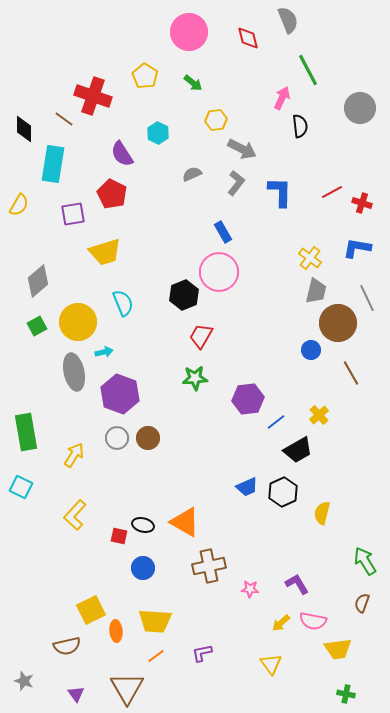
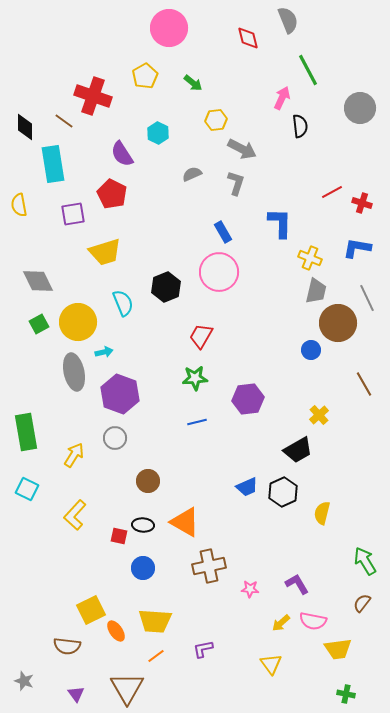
pink circle at (189, 32): moved 20 px left, 4 px up
yellow pentagon at (145, 76): rotated 10 degrees clockwise
brown line at (64, 119): moved 2 px down
black diamond at (24, 129): moved 1 px right, 2 px up
cyan rectangle at (53, 164): rotated 18 degrees counterclockwise
gray L-shape at (236, 183): rotated 20 degrees counterclockwise
blue L-shape at (280, 192): moved 31 px down
yellow semicircle at (19, 205): rotated 140 degrees clockwise
yellow cross at (310, 258): rotated 15 degrees counterclockwise
gray diamond at (38, 281): rotated 76 degrees counterclockwise
black hexagon at (184, 295): moved 18 px left, 8 px up
green square at (37, 326): moved 2 px right, 2 px up
brown line at (351, 373): moved 13 px right, 11 px down
blue line at (276, 422): moved 79 px left; rotated 24 degrees clockwise
gray circle at (117, 438): moved 2 px left
brown circle at (148, 438): moved 43 px down
cyan square at (21, 487): moved 6 px right, 2 px down
black ellipse at (143, 525): rotated 10 degrees counterclockwise
brown semicircle at (362, 603): rotated 18 degrees clockwise
orange ellipse at (116, 631): rotated 30 degrees counterclockwise
brown semicircle at (67, 646): rotated 20 degrees clockwise
purple L-shape at (202, 653): moved 1 px right, 4 px up
